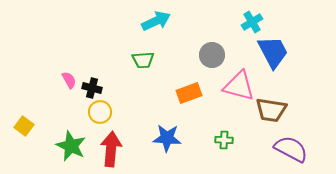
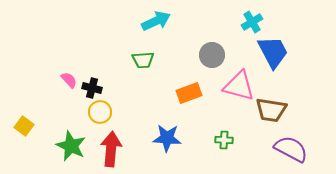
pink semicircle: rotated 12 degrees counterclockwise
